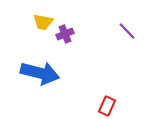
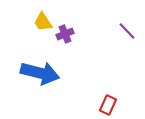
yellow trapezoid: rotated 45 degrees clockwise
red rectangle: moved 1 px right, 1 px up
